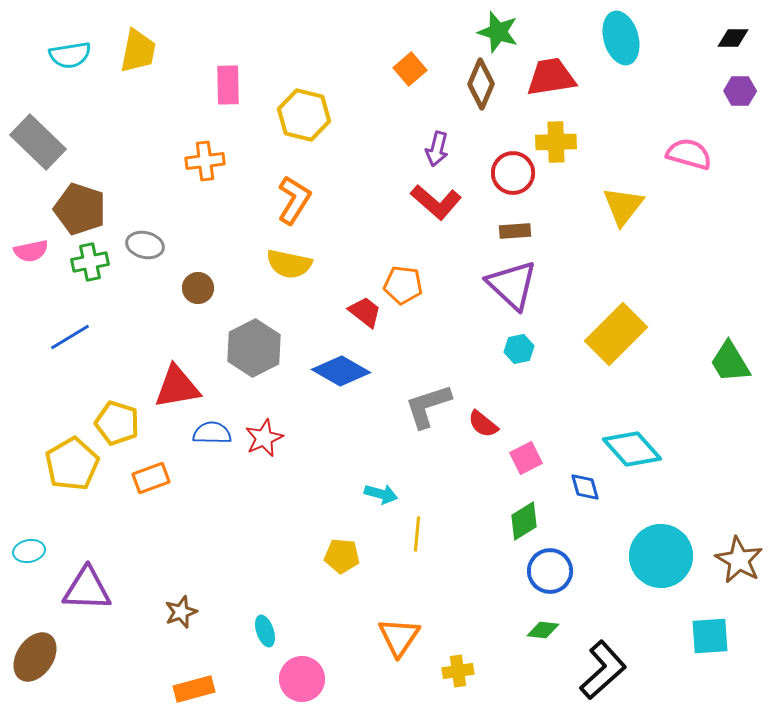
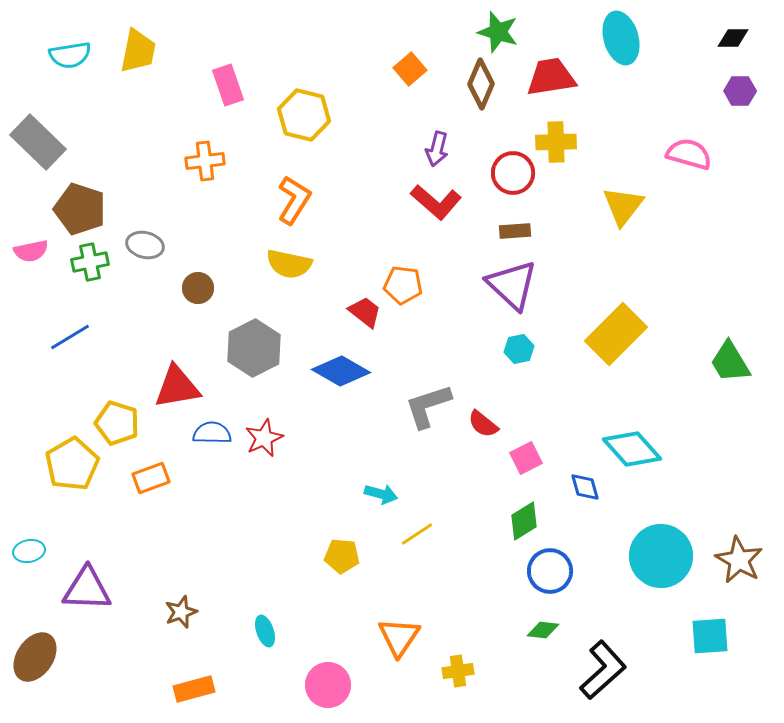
pink rectangle at (228, 85): rotated 18 degrees counterclockwise
yellow line at (417, 534): rotated 52 degrees clockwise
pink circle at (302, 679): moved 26 px right, 6 px down
